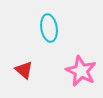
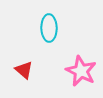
cyan ellipse: rotated 8 degrees clockwise
